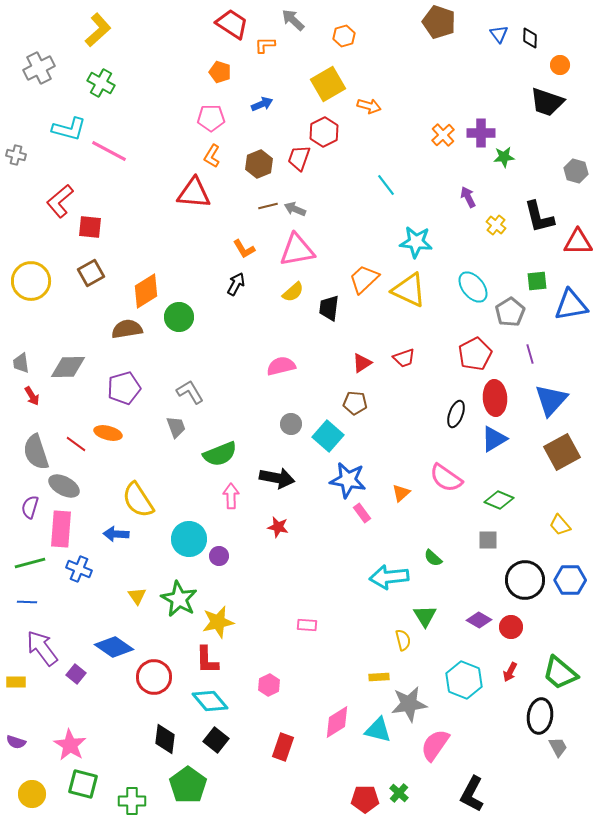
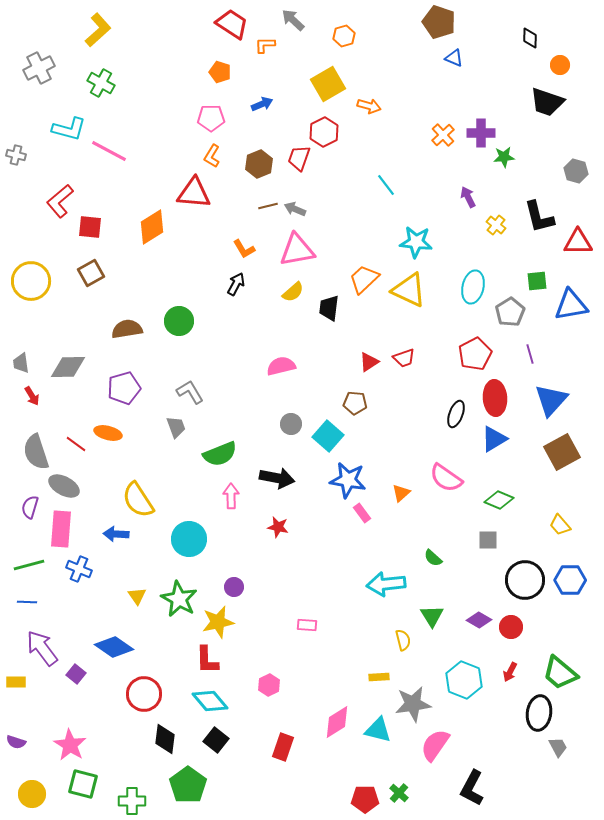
blue triangle at (499, 34): moved 45 px left, 24 px down; rotated 30 degrees counterclockwise
cyan ellipse at (473, 287): rotated 52 degrees clockwise
orange diamond at (146, 291): moved 6 px right, 64 px up
green circle at (179, 317): moved 4 px down
red triangle at (362, 363): moved 7 px right, 1 px up
purple circle at (219, 556): moved 15 px right, 31 px down
green line at (30, 563): moved 1 px left, 2 px down
cyan arrow at (389, 577): moved 3 px left, 7 px down
green triangle at (425, 616): moved 7 px right
red circle at (154, 677): moved 10 px left, 17 px down
gray star at (409, 704): moved 4 px right
black ellipse at (540, 716): moved 1 px left, 3 px up
black L-shape at (472, 794): moved 6 px up
